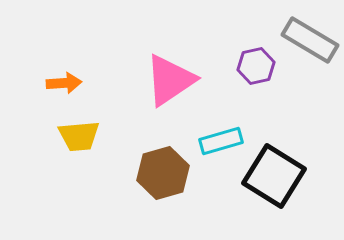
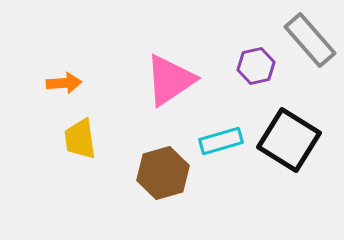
gray rectangle: rotated 18 degrees clockwise
yellow trapezoid: moved 1 px right, 3 px down; rotated 87 degrees clockwise
black square: moved 15 px right, 36 px up
